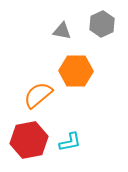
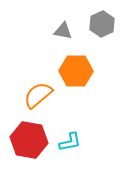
gray triangle: moved 1 px right
red hexagon: rotated 21 degrees clockwise
